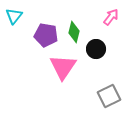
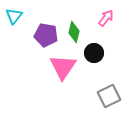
pink arrow: moved 5 px left, 1 px down
black circle: moved 2 px left, 4 px down
